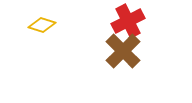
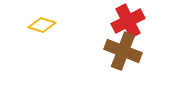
brown cross: rotated 24 degrees counterclockwise
